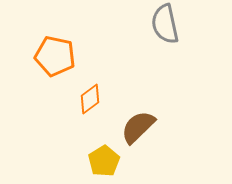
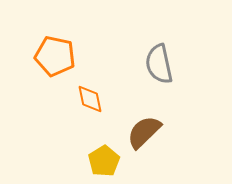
gray semicircle: moved 6 px left, 40 px down
orange diamond: rotated 64 degrees counterclockwise
brown semicircle: moved 6 px right, 5 px down
